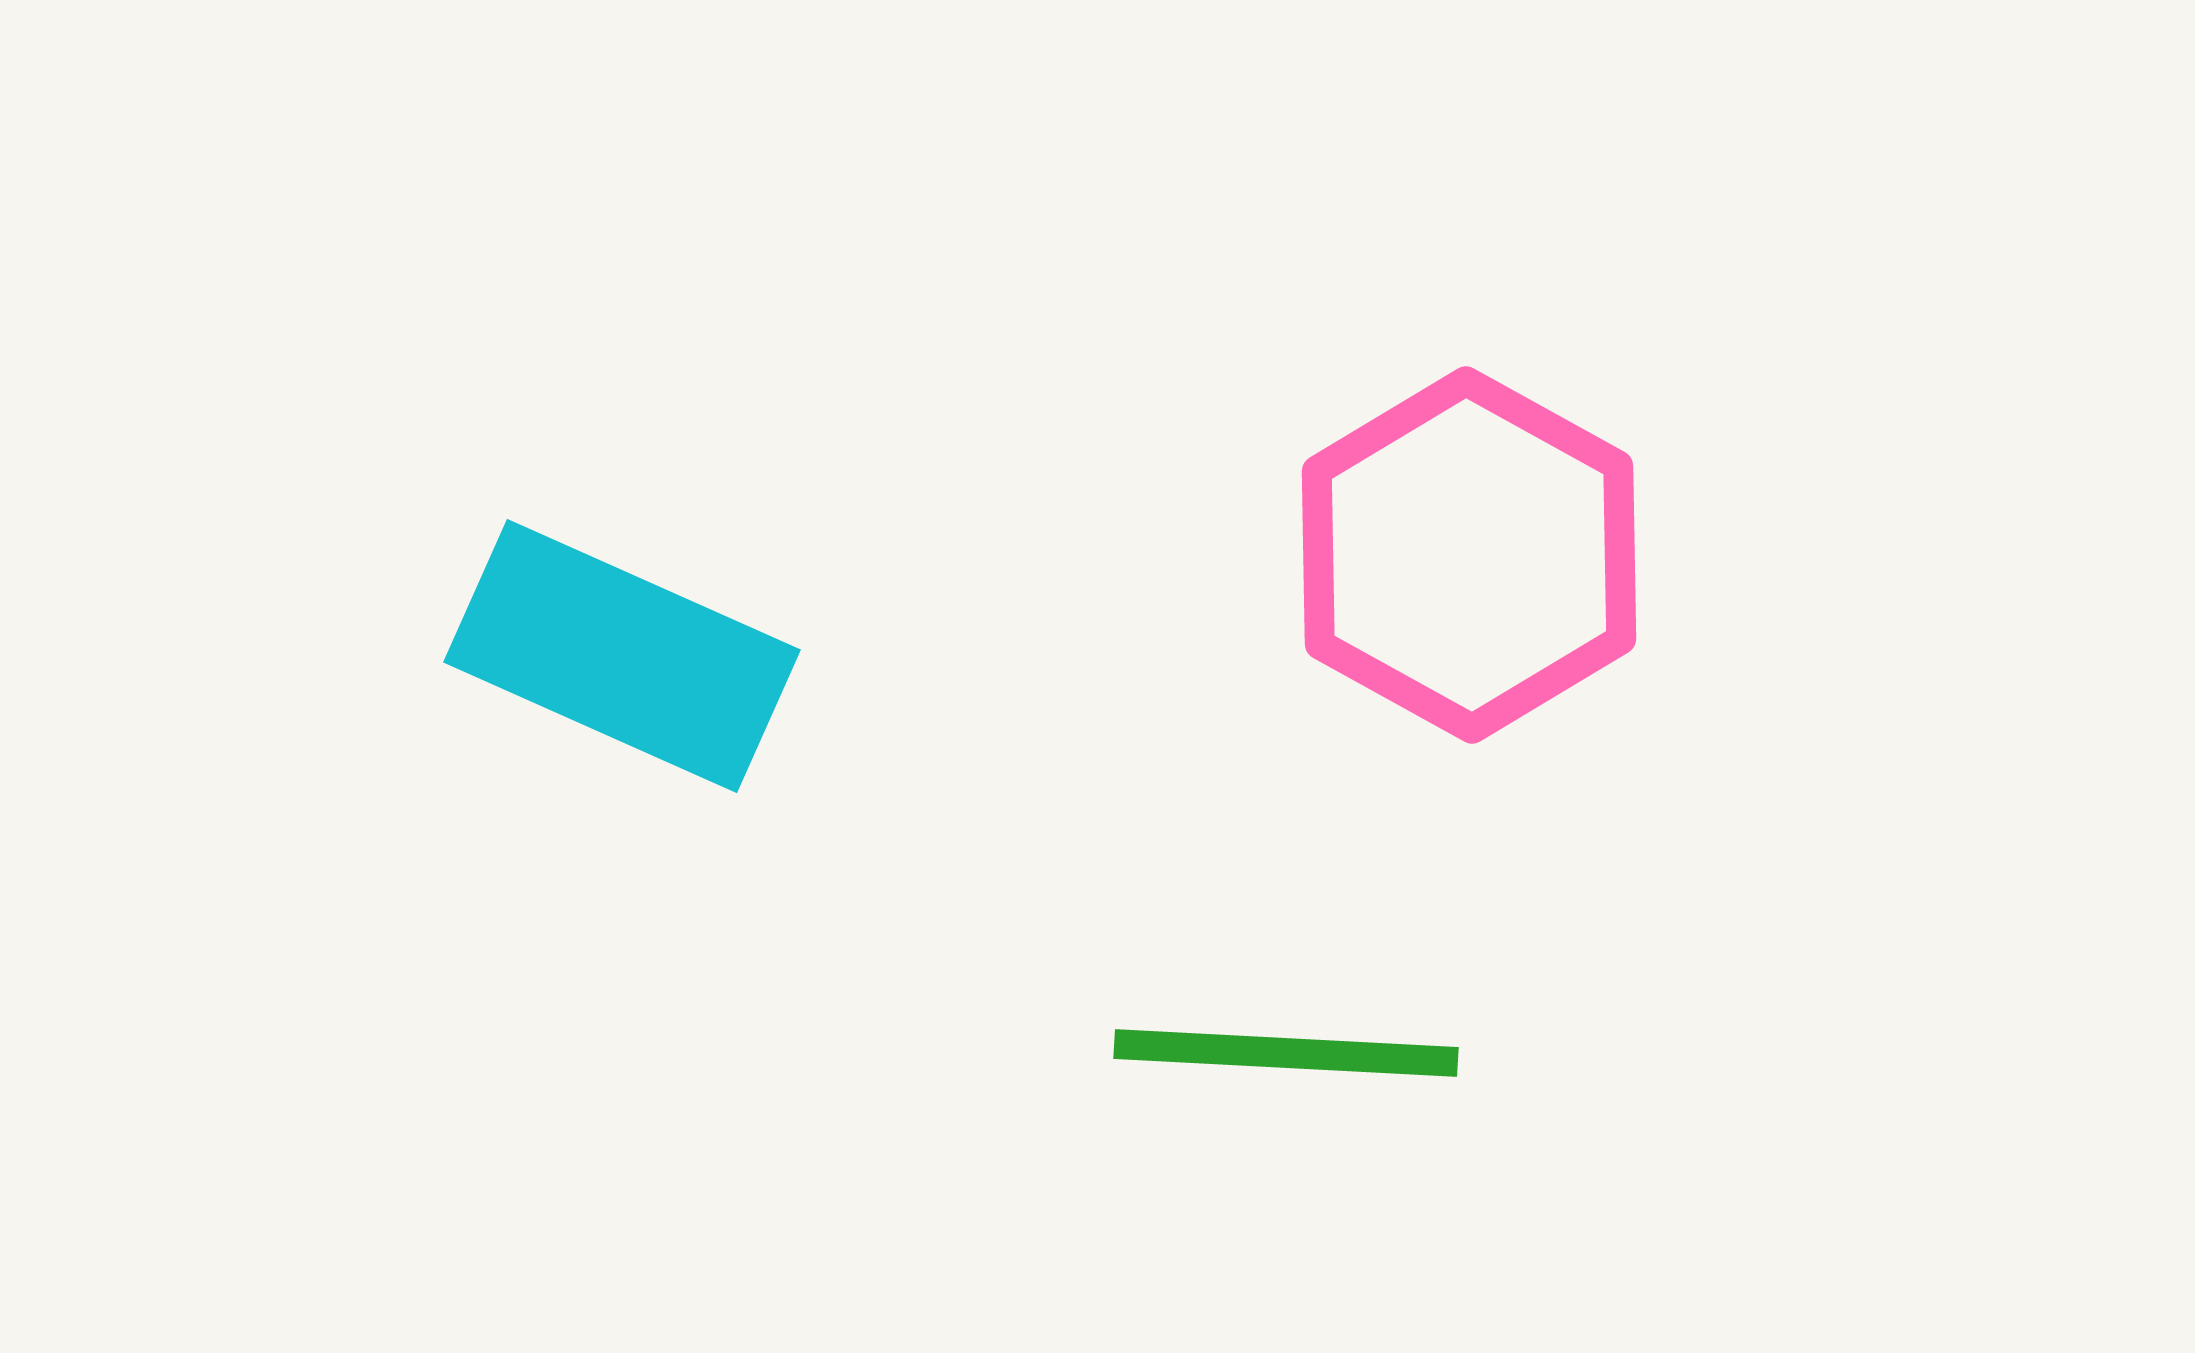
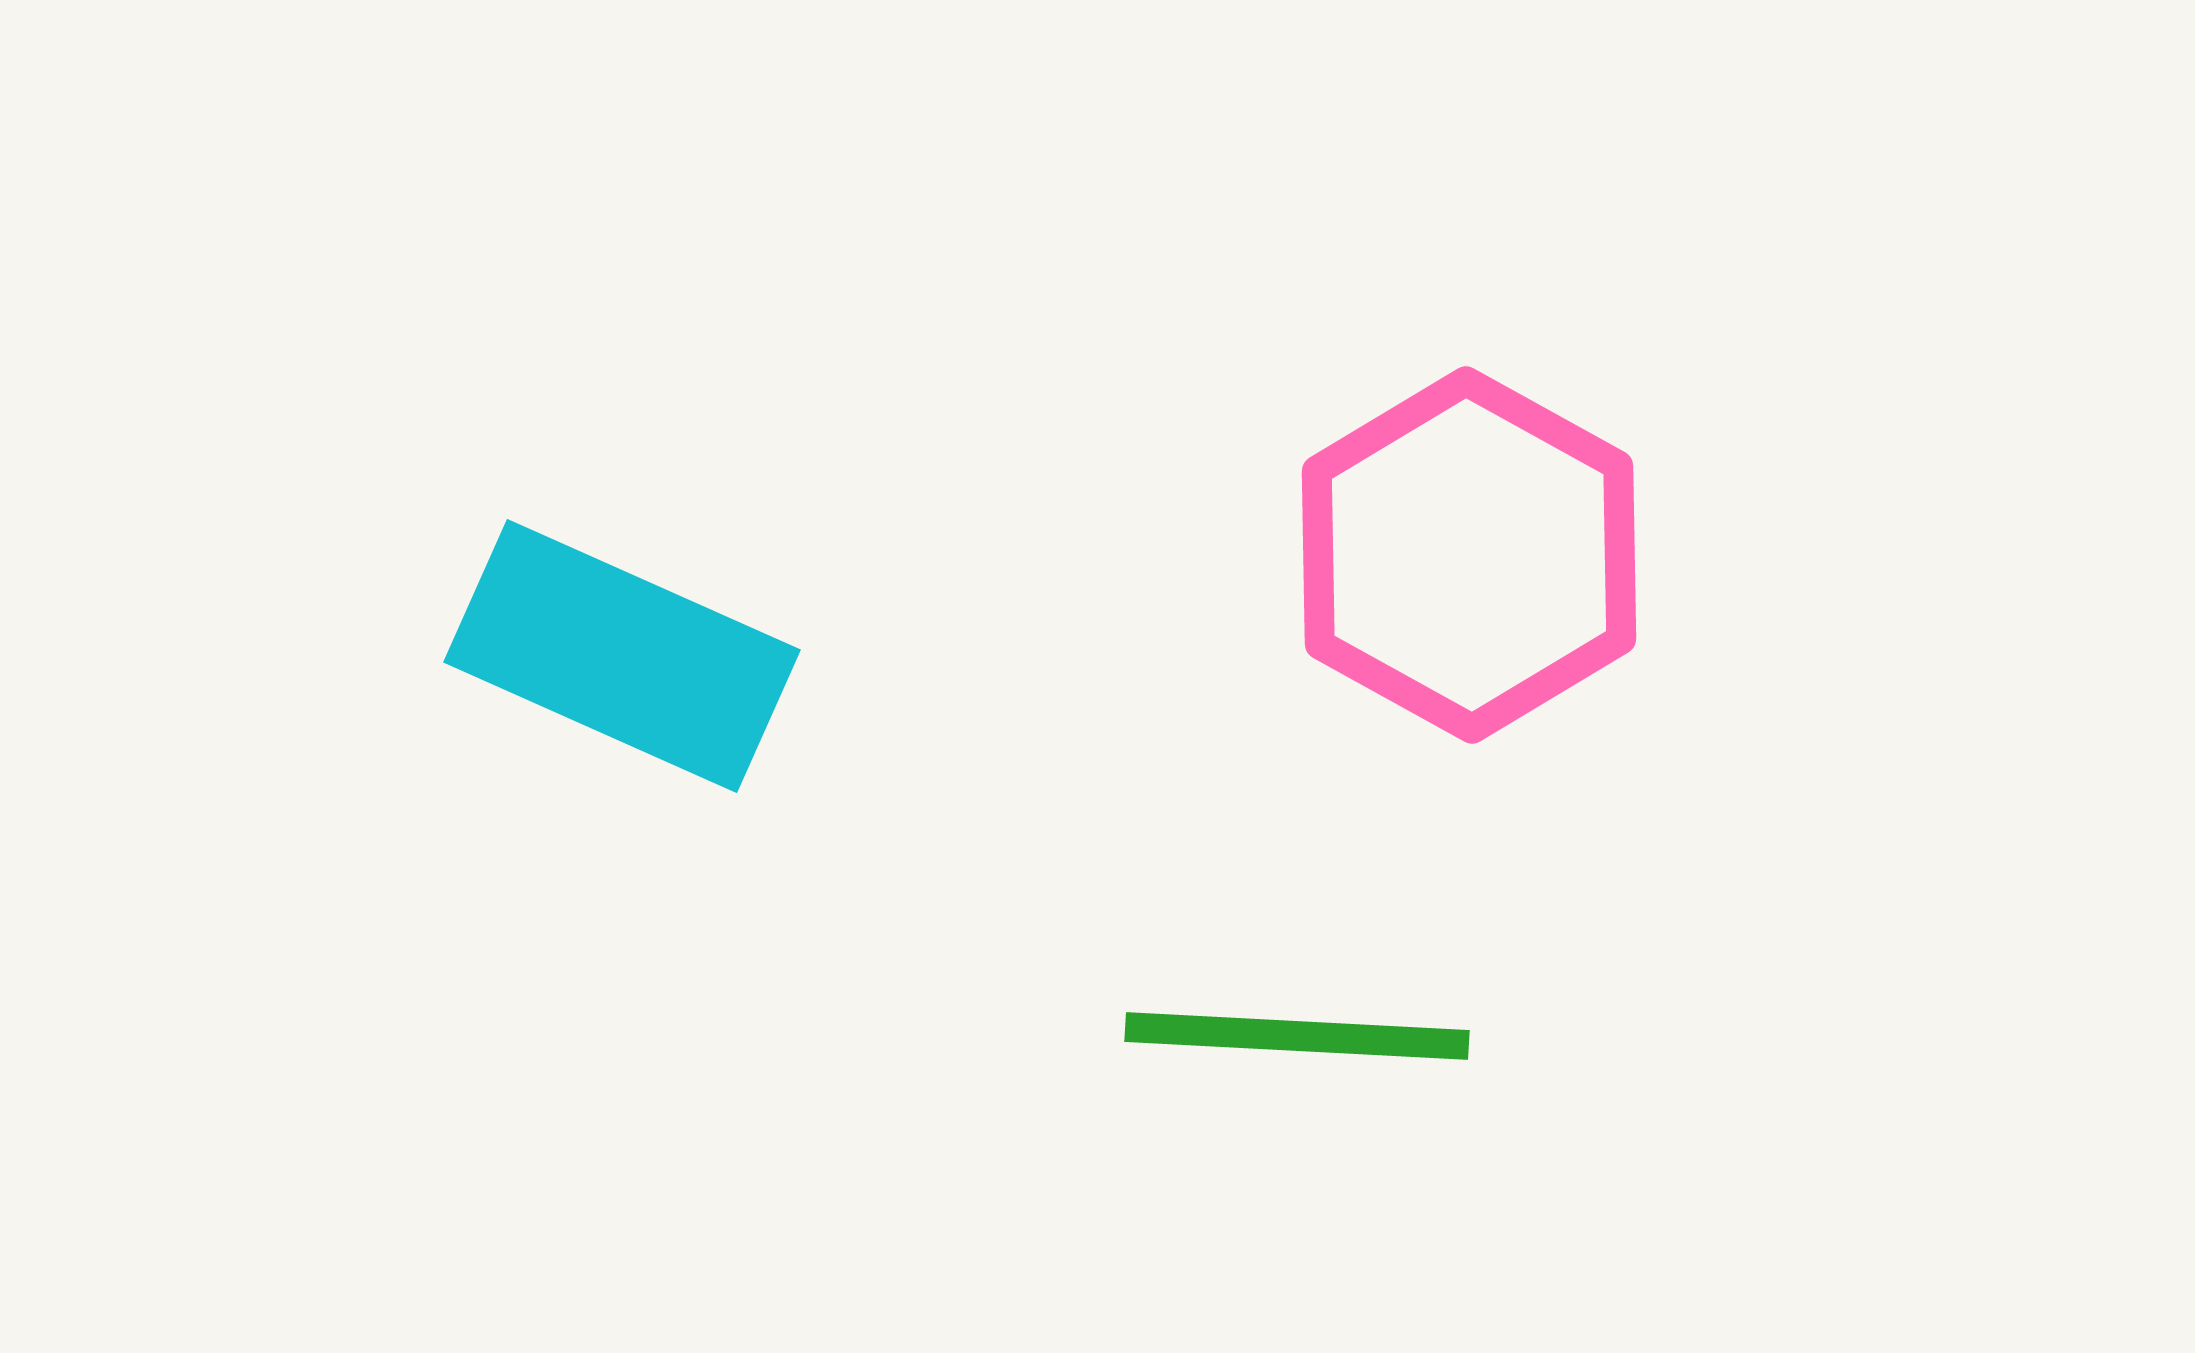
green line: moved 11 px right, 17 px up
